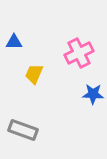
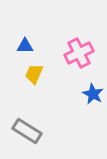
blue triangle: moved 11 px right, 4 px down
blue star: rotated 25 degrees clockwise
gray rectangle: moved 4 px right, 1 px down; rotated 12 degrees clockwise
